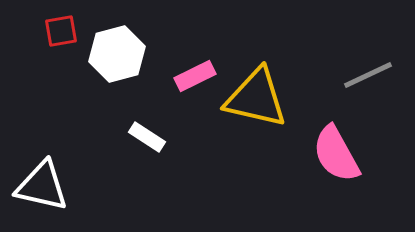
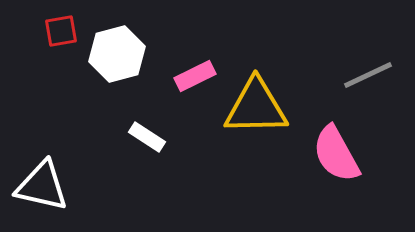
yellow triangle: moved 9 px down; rotated 14 degrees counterclockwise
